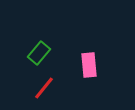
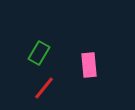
green rectangle: rotated 10 degrees counterclockwise
